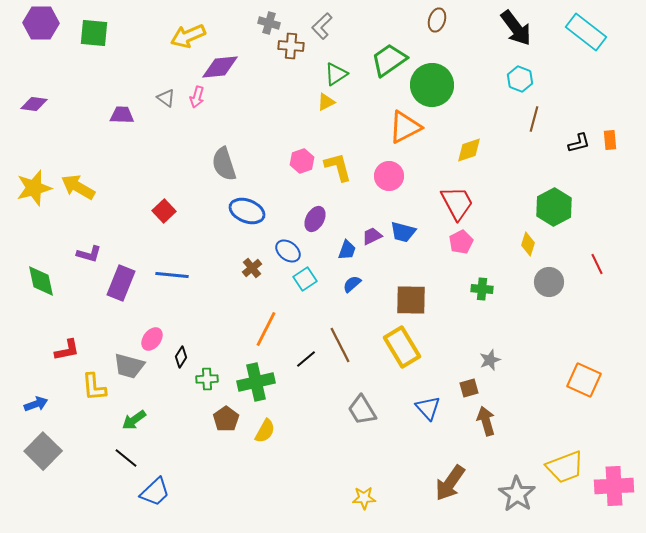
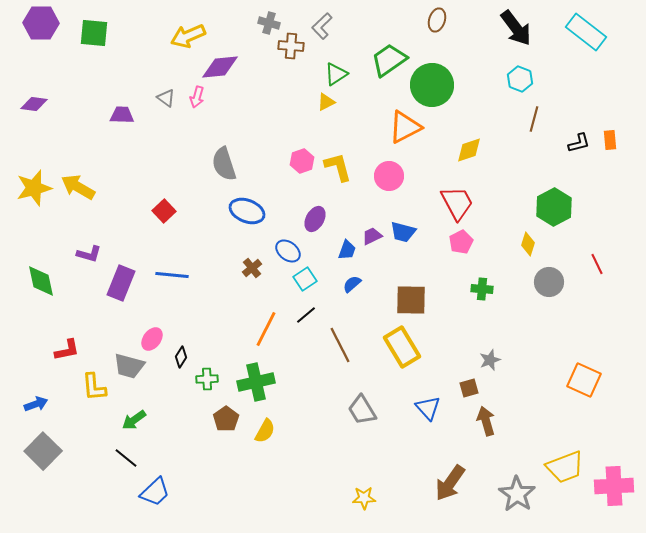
black line at (306, 359): moved 44 px up
